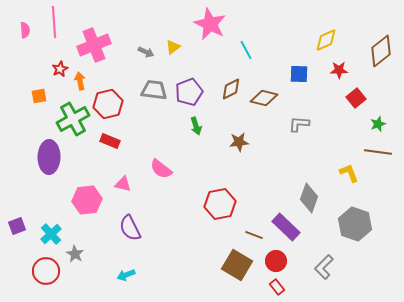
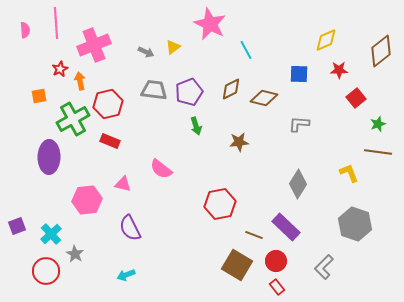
pink line at (54, 22): moved 2 px right, 1 px down
gray diamond at (309, 198): moved 11 px left, 14 px up; rotated 12 degrees clockwise
